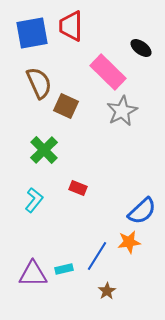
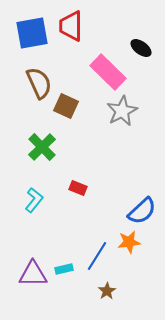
green cross: moved 2 px left, 3 px up
